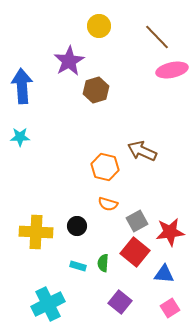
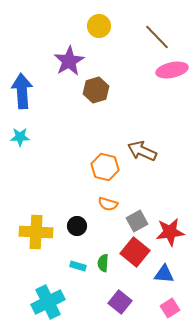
blue arrow: moved 5 px down
cyan cross: moved 2 px up
